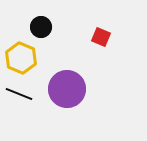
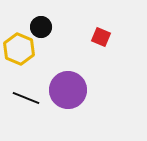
yellow hexagon: moved 2 px left, 9 px up
purple circle: moved 1 px right, 1 px down
black line: moved 7 px right, 4 px down
